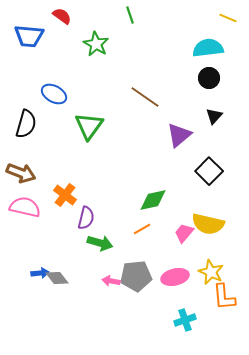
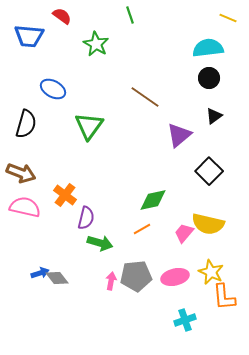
blue ellipse: moved 1 px left, 5 px up
black triangle: rotated 12 degrees clockwise
blue arrow: rotated 12 degrees counterclockwise
pink arrow: rotated 90 degrees clockwise
